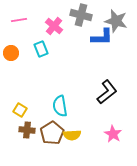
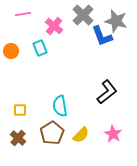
gray cross: moved 2 px right; rotated 30 degrees clockwise
pink line: moved 4 px right, 6 px up
blue L-shape: moved 1 px up; rotated 70 degrees clockwise
cyan rectangle: moved 1 px left, 1 px up
orange circle: moved 2 px up
yellow square: rotated 32 degrees counterclockwise
brown cross: moved 9 px left, 8 px down; rotated 35 degrees clockwise
yellow semicircle: moved 9 px right; rotated 42 degrees counterclockwise
